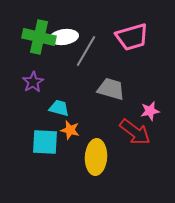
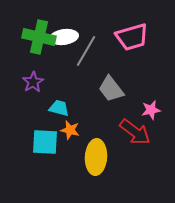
gray trapezoid: rotated 144 degrees counterclockwise
pink star: moved 1 px right, 1 px up
